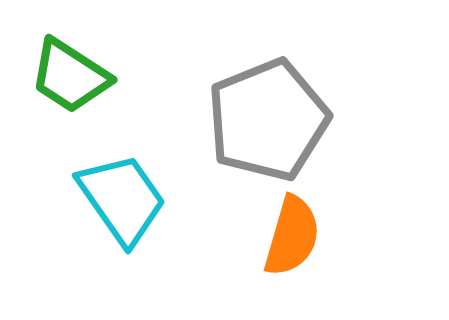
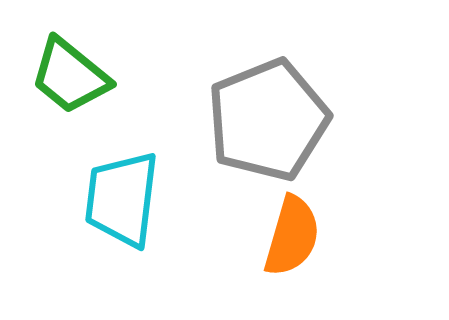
green trapezoid: rotated 6 degrees clockwise
cyan trapezoid: rotated 138 degrees counterclockwise
